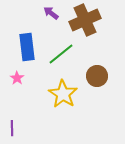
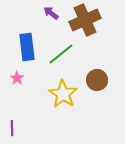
brown circle: moved 4 px down
